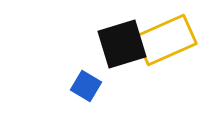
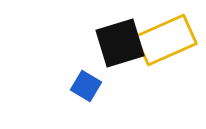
black square: moved 2 px left, 1 px up
